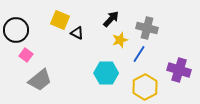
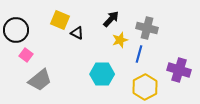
blue line: rotated 18 degrees counterclockwise
cyan hexagon: moved 4 px left, 1 px down
